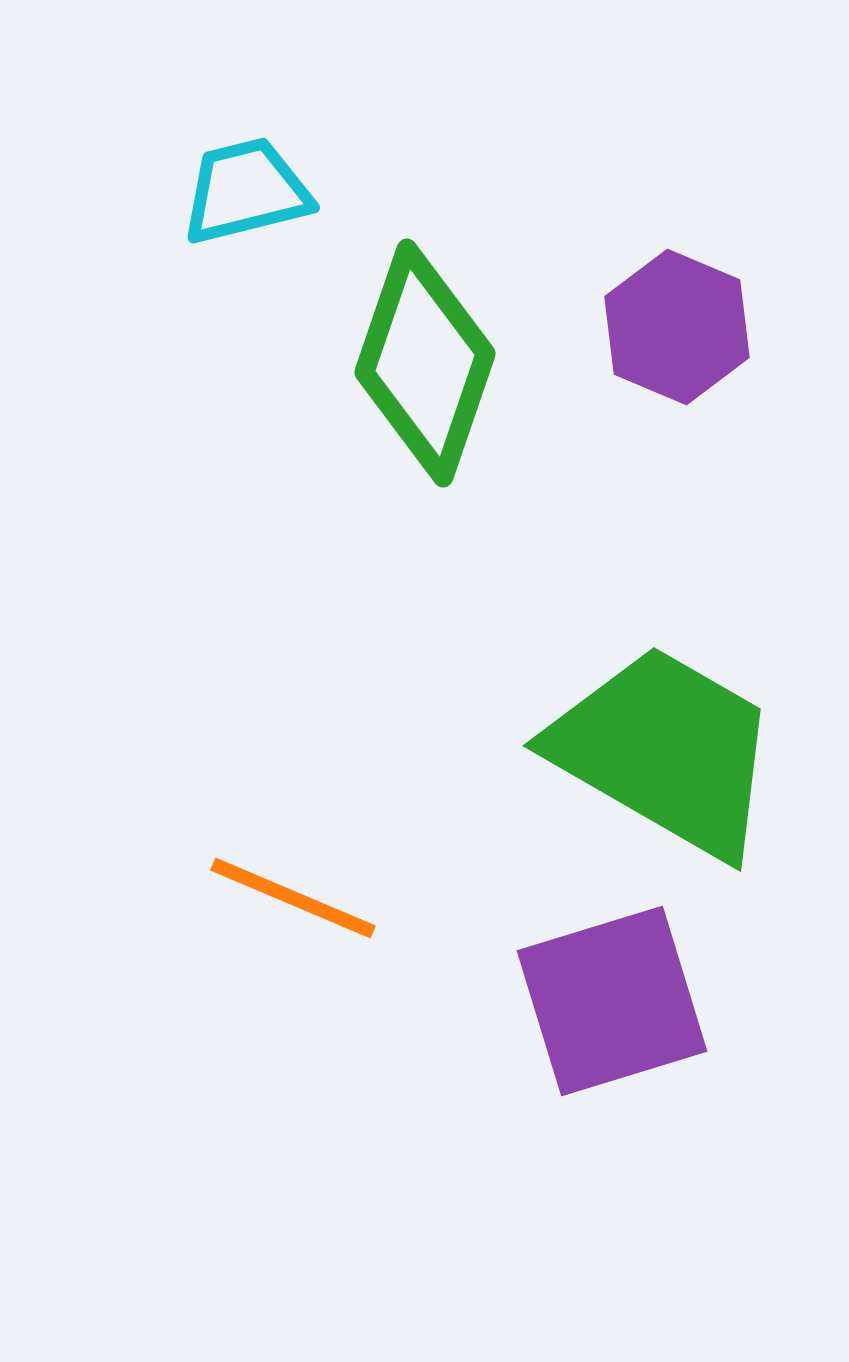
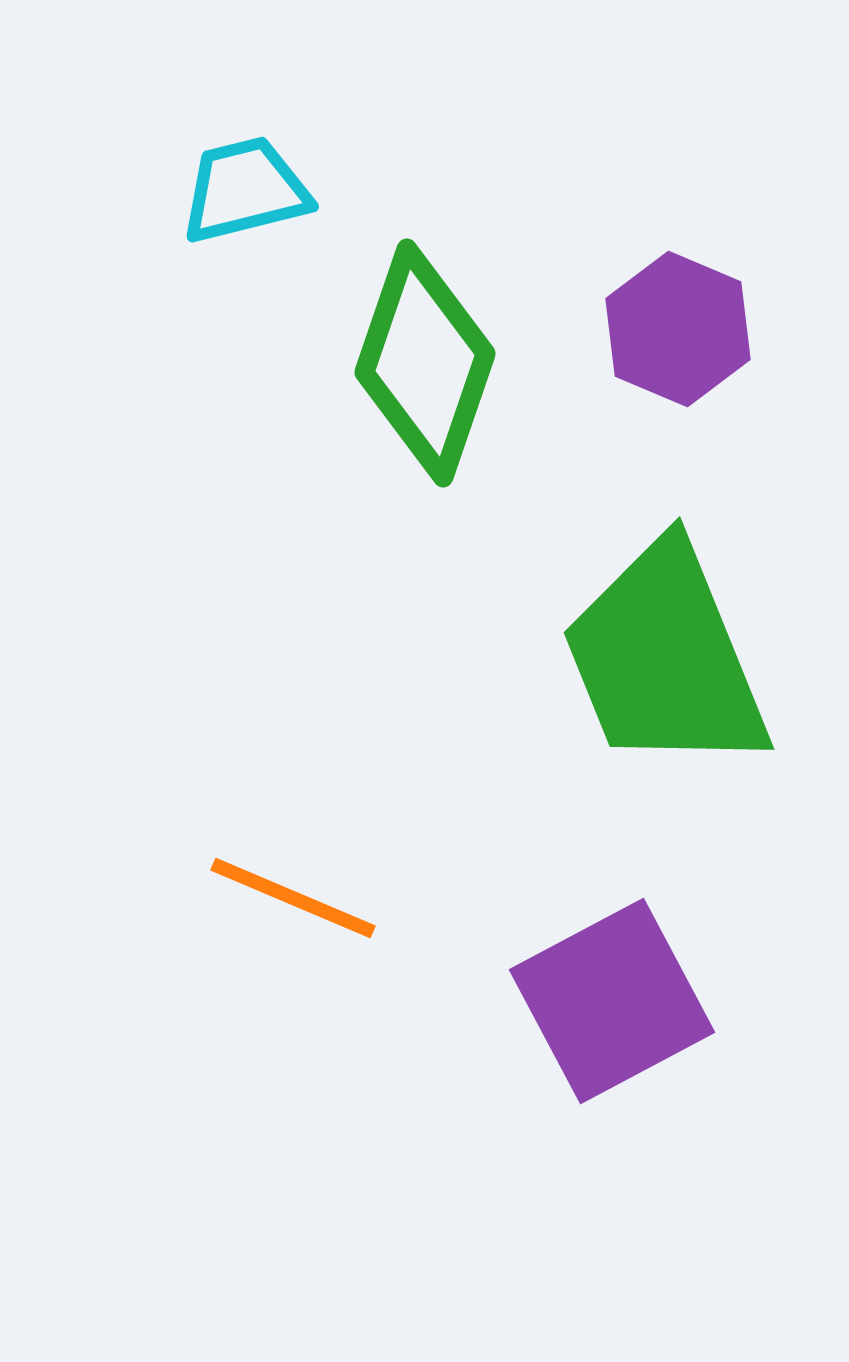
cyan trapezoid: moved 1 px left, 1 px up
purple hexagon: moved 1 px right, 2 px down
green trapezoid: moved 93 px up; rotated 142 degrees counterclockwise
purple square: rotated 11 degrees counterclockwise
